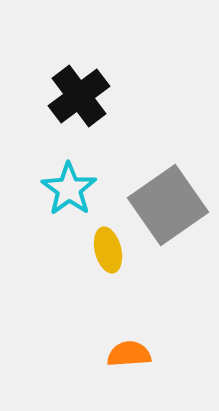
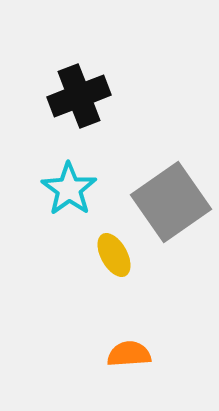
black cross: rotated 16 degrees clockwise
gray square: moved 3 px right, 3 px up
yellow ellipse: moved 6 px right, 5 px down; rotated 15 degrees counterclockwise
